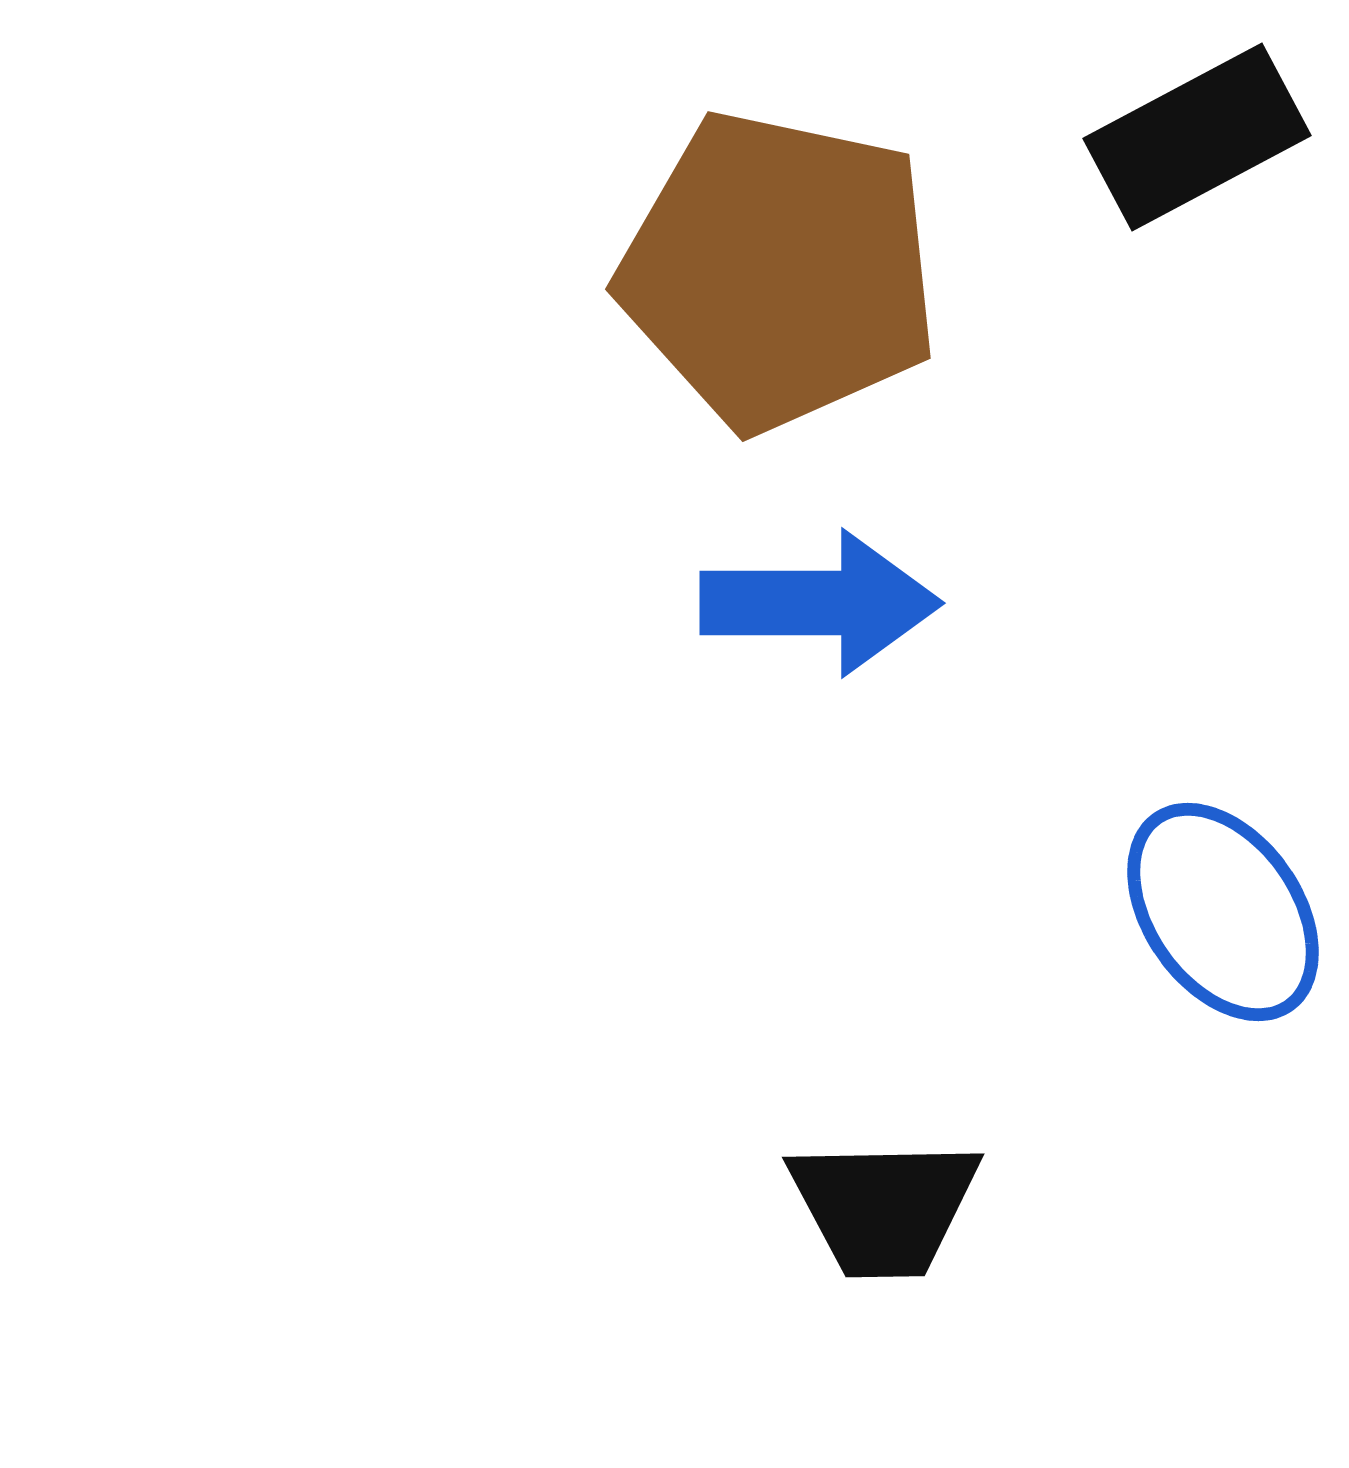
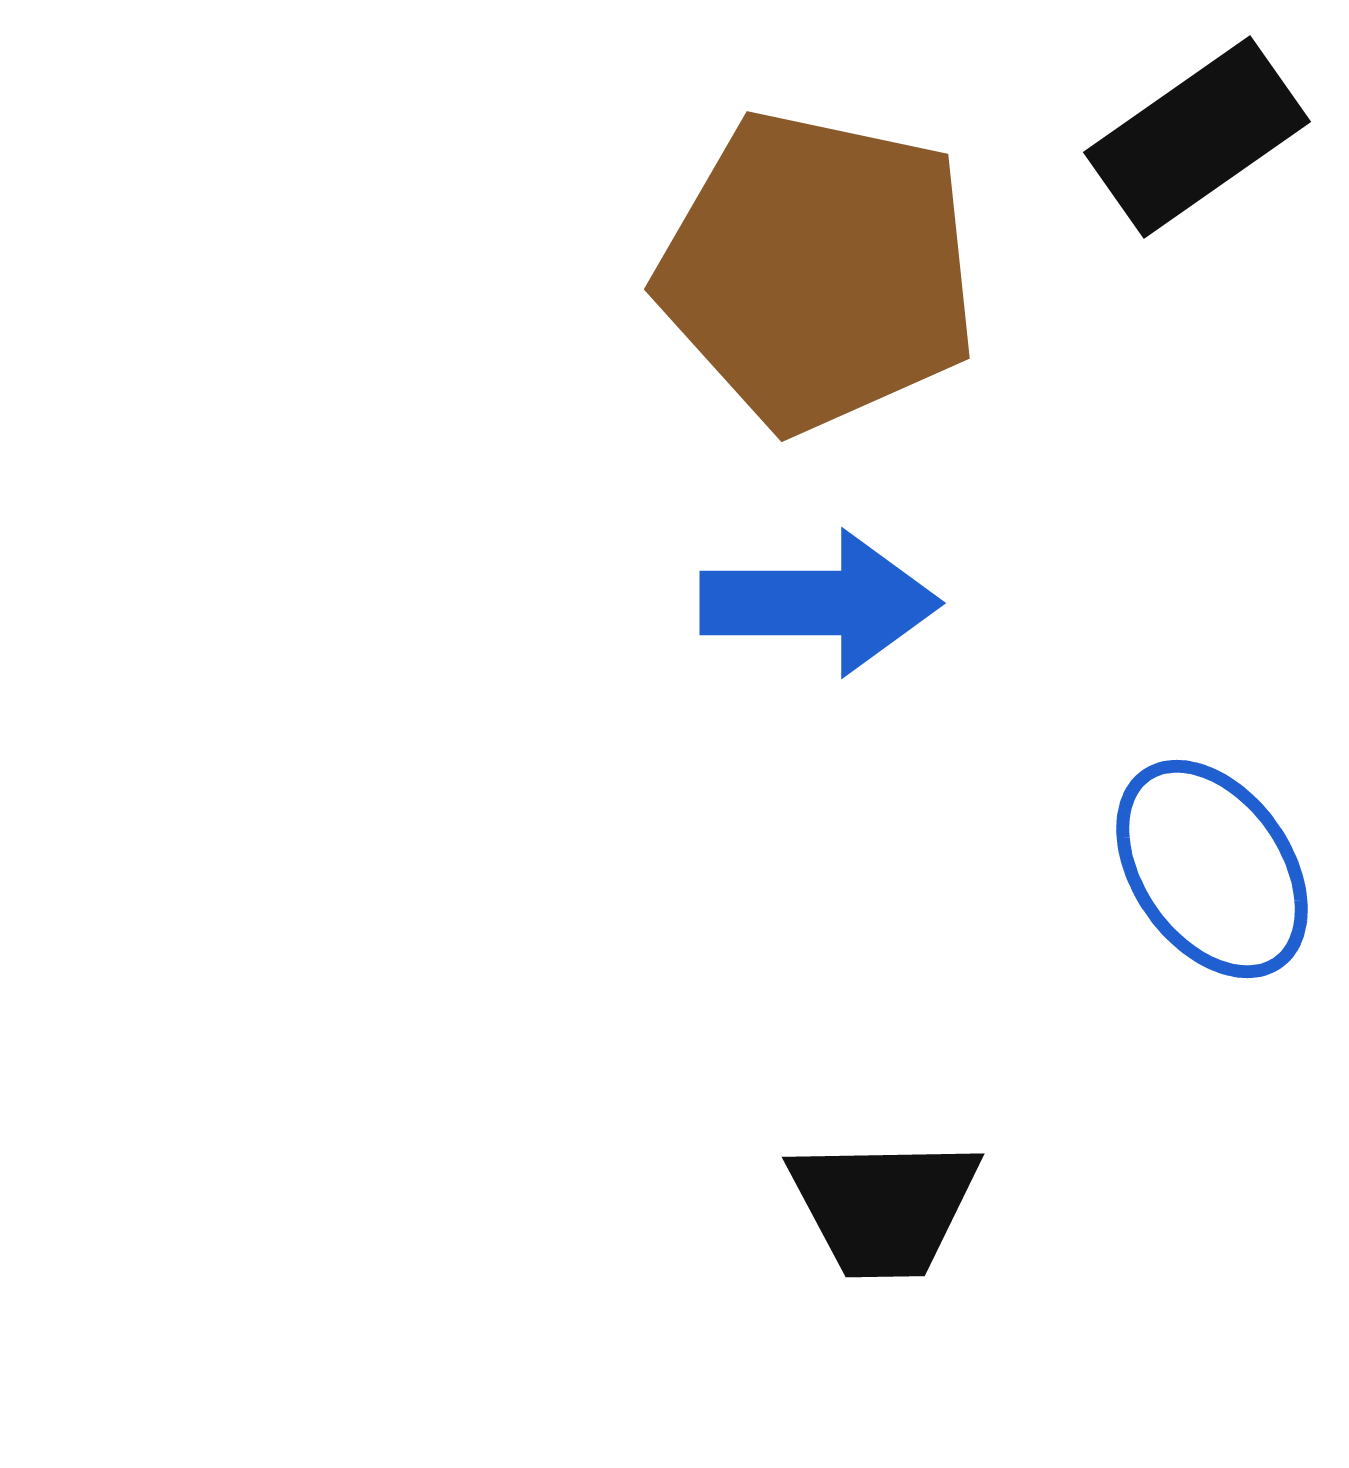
black rectangle: rotated 7 degrees counterclockwise
brown pentagon: moved 39 px right
blue ellipse: moved 11 px left, 43 px up
